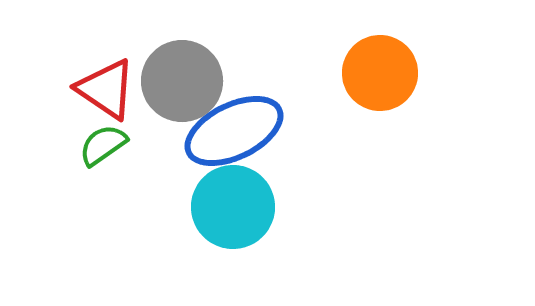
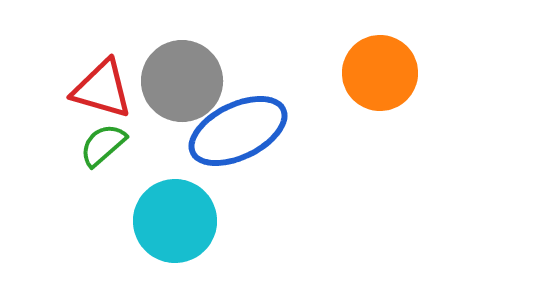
red triangle: moved 4 px left; rotated 18 degrees counterclockwise
blue ellipse: moved 4 px right
green semicircle: rotated 6 degrees counterclockwise
cyan circle: moved 58 px left, 14 px down
